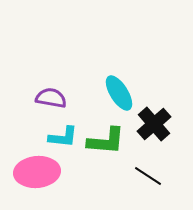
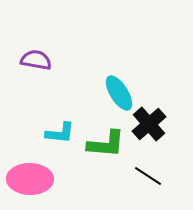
purple semicircle: moved 15 px left, 38 px up
black cross: moved 5 px left
cyan L-shape: moved 3 px left, 4 px up
green L-shape: moved 3 px down
pink ellipse: moved 7 px left, 7 px down; rotated 6 degrees clockwise
